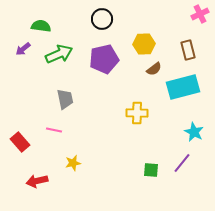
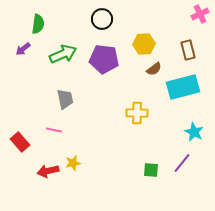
green semicircle: moved 3 px left, 2 px up; rotated 90 degrees clockwise
green arrow: moved 4 px right
purple pentagon: rotated 20 degrees clockwise
red arrow: moved 11 px right, 10 px up
